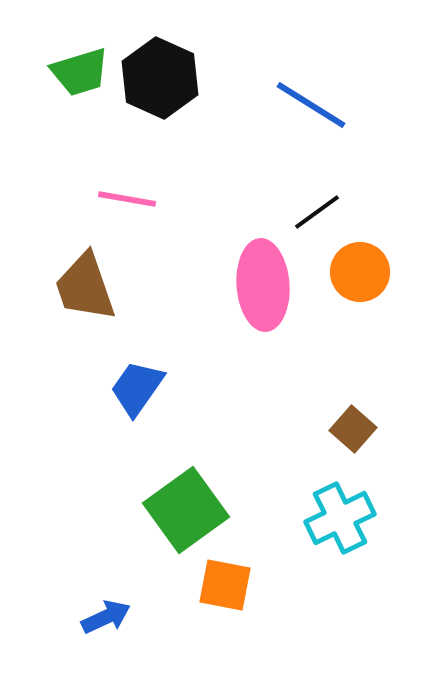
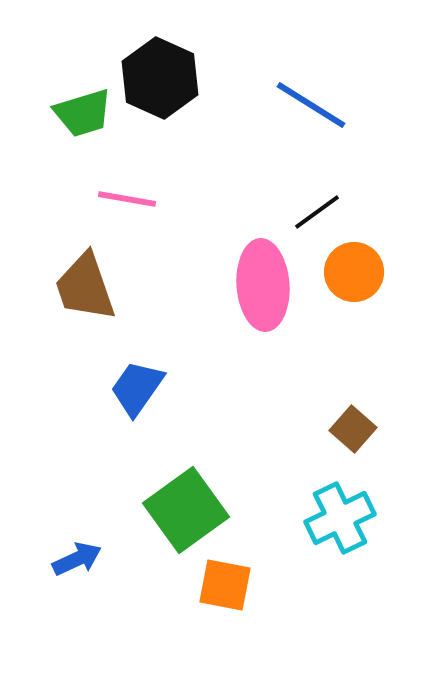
green trapezoid: moved 3 px right, 41 px down
orange circle: moved 6 px left
blue arrow: moved 29 px left, 58 px up
